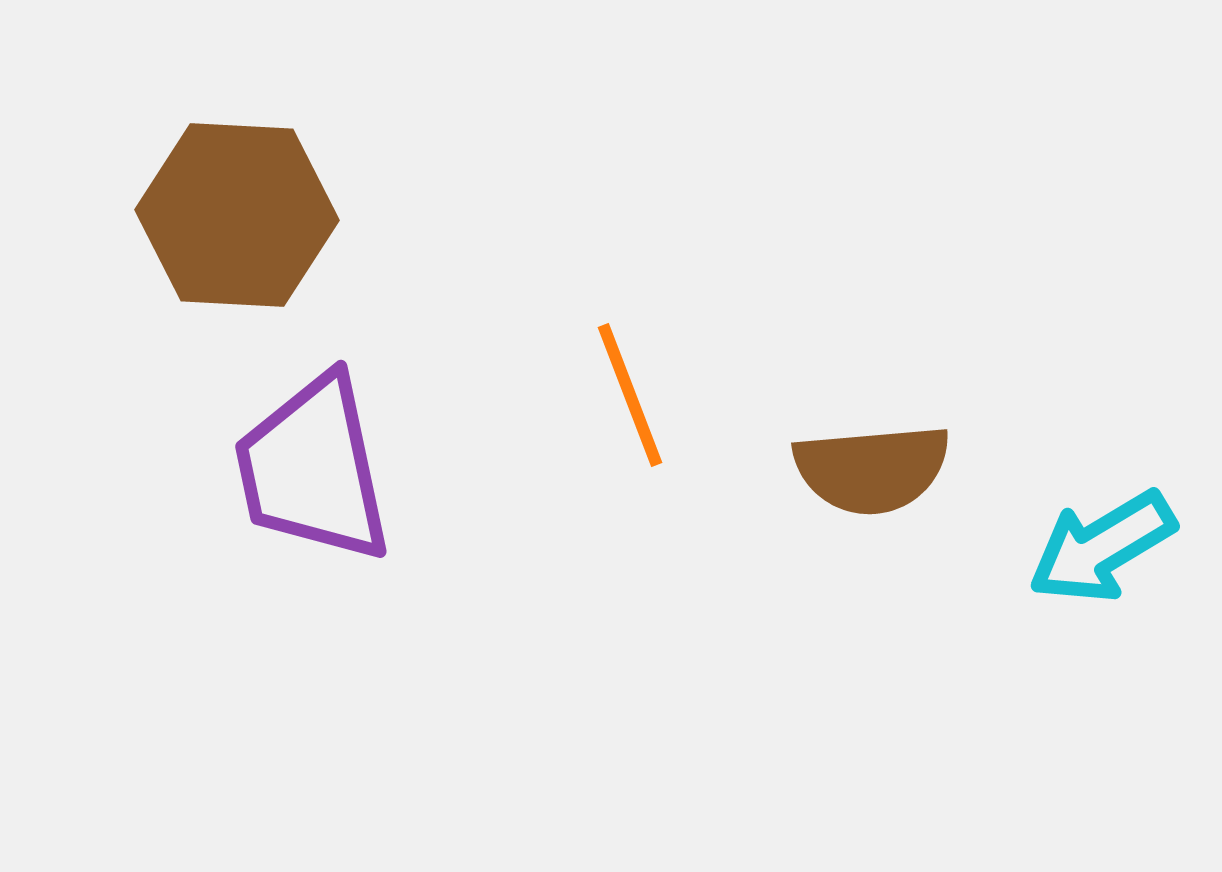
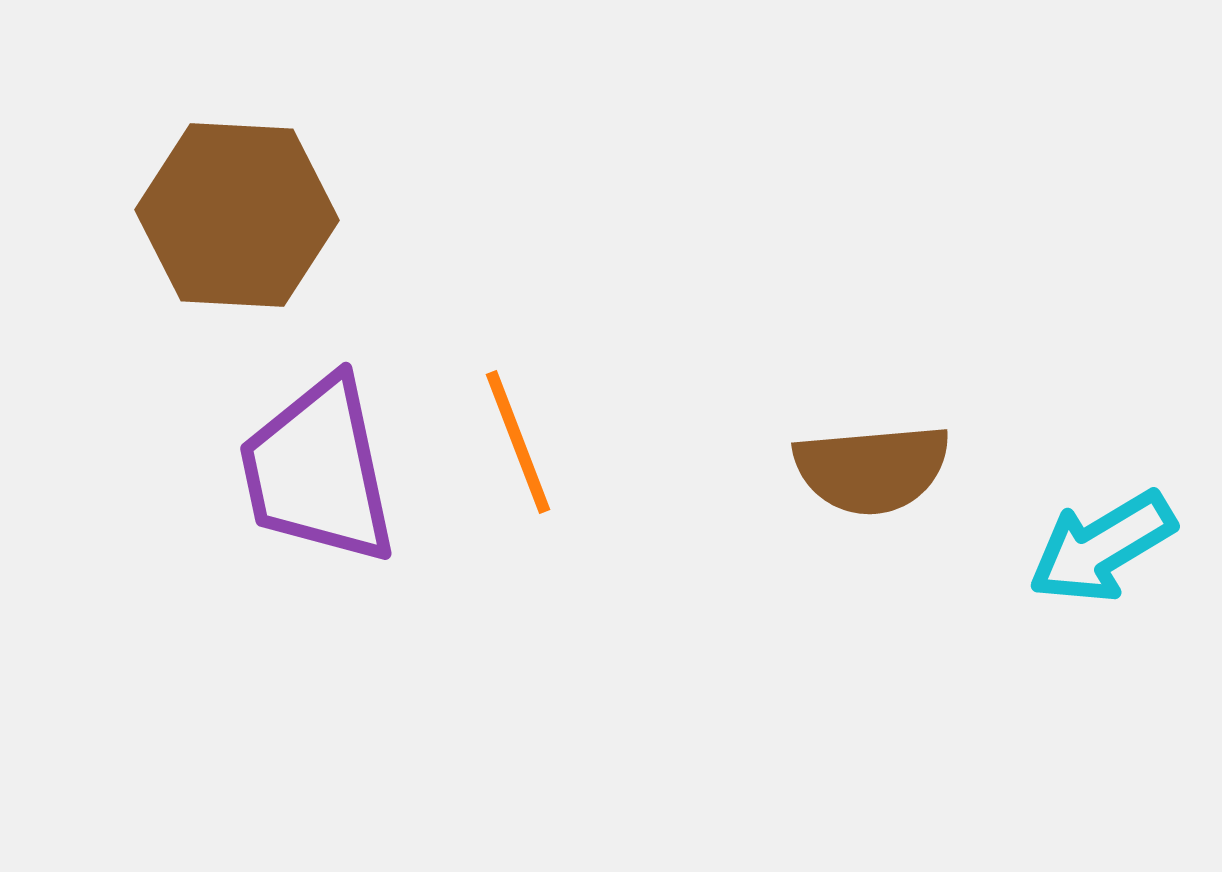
orange line: moved 112 px left, 47 px down
purple trapezoid: moved 5 px right, 2 px down
